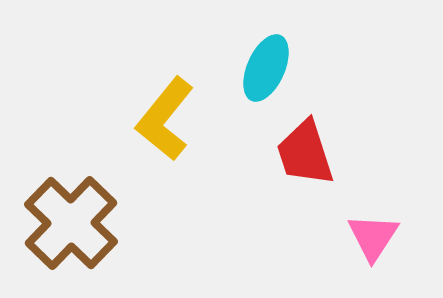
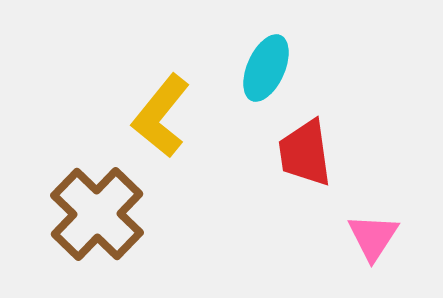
yellow L-shape: moved 4 px left, 3 px up
red trapezoid: rotated 10 degrees clockwise
brown cross: moved 26 px right, 9 px up
